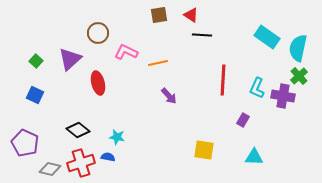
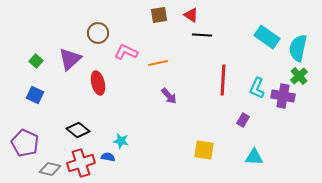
cyan star: moved 4 px right, 4 px down
